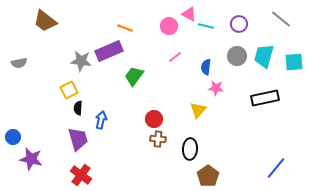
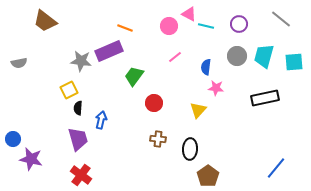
red circle: moved 16 px up
blue circle: moved 2 px down
